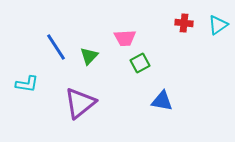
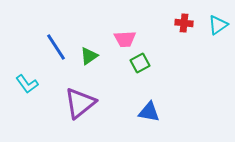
pink trapezoid: moved 1 px down
green triangle: rotated 12 degrees clockwise
cyan L-shape: rotated 45 degrees clockwise
blue triangle: moved 13 px left, 11 px down
